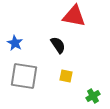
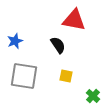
red triangle: moved 4 px down
blue star: moved 2 px up; rotated 21 degrees clockwise
green cross: rotated 16 degrees counterclockwise
